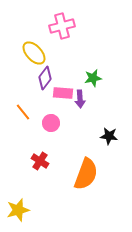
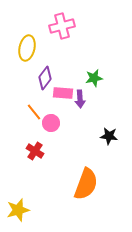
yellow ellipse: moved 7 px left, 5 px up; rotated 55 degrees clockwise
green star: moved 1 px right
orange line: moved 11 px right
red cross: moved 5 px left, 10 px up
orange semicircle: moved 10 px down
